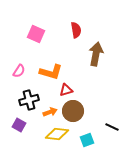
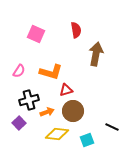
orange arrow: moved 3 px left
purple square: moved 2 px up; rotated 16 degrees clockwise
